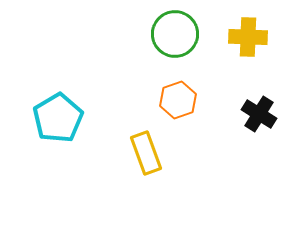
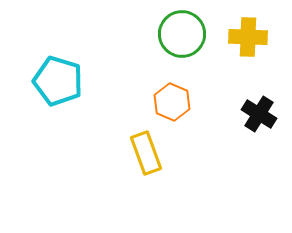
green circle: moved 7 px right
orange hexagon: moved 6 px left, 2 px down; rotated 18 degrees counterclockwise
cyan pentagon: moved 37 px up; rotated 24 degrees counterclockwise
